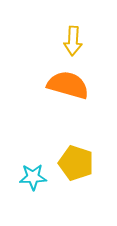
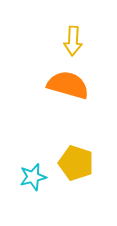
cyan star: rotated 12 degrees counterclockwise
